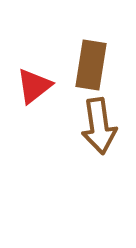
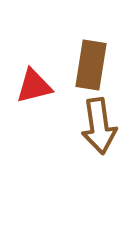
red triangle: rotated 24 degrees clockwise
